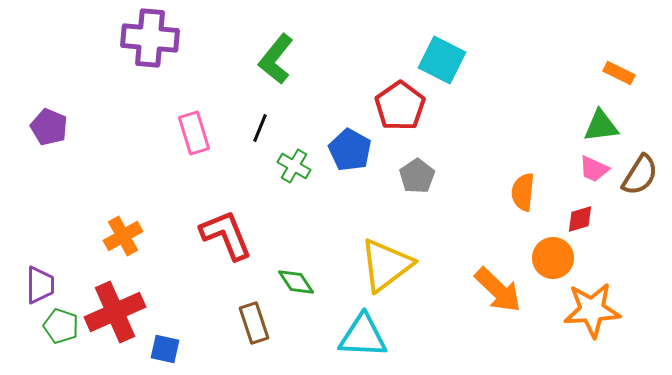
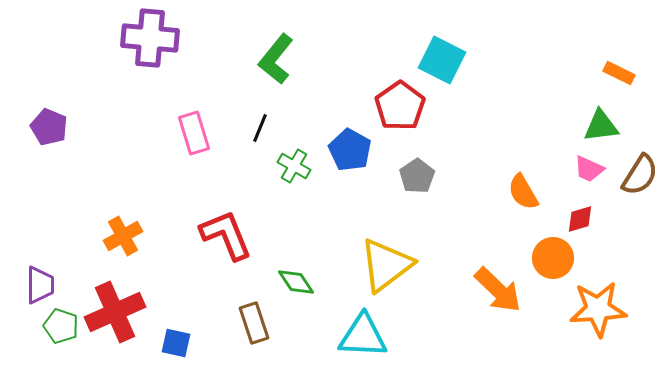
pink trapezoid: moved 5 px left
orange semicircle: rotated 36 degrees counterclockwise
orange star: moved 6 px right, 1 px up
blue square: moved 11 px right, 6 px up
